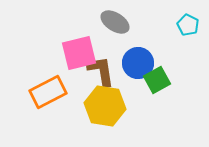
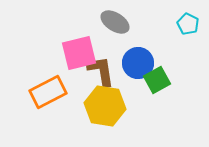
cyan pentagon: moved 1 px up
